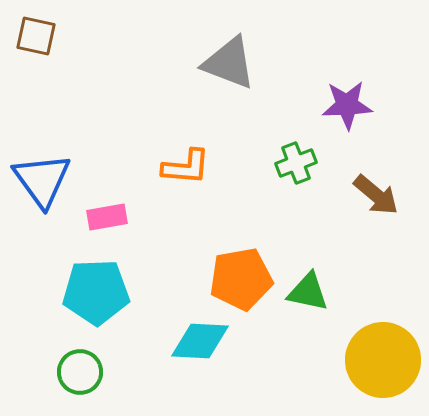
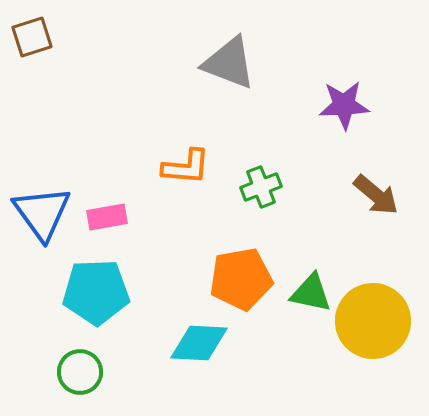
brown square: moved 4 px left, 1 px down; rotated 30 degrees counterclockwise
purple star: moved 3 px left
green cross: moved 35 px left, 24 px down
blue triangle: moved 33 px down
green triangle: moved 3 px right, 1 px down
cyan diamond: moved 1 px left, 2 px down
yellow circle: moved 10 px left, 39 px up
